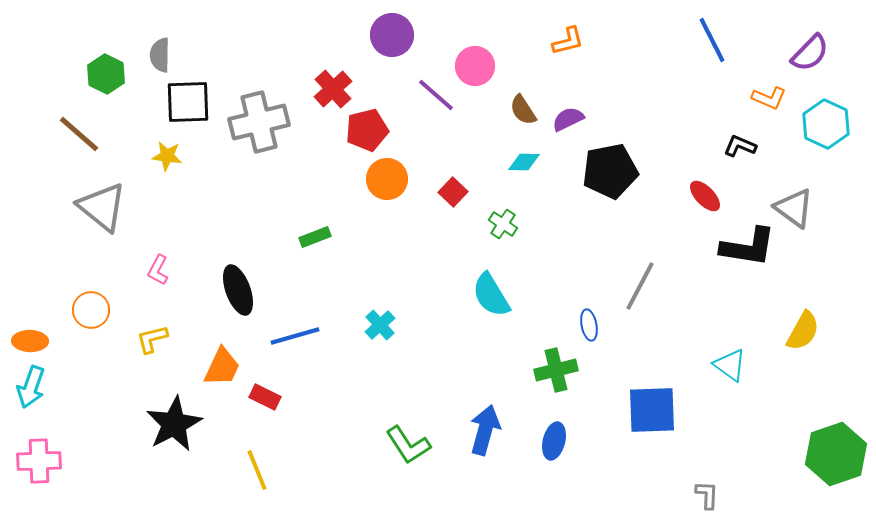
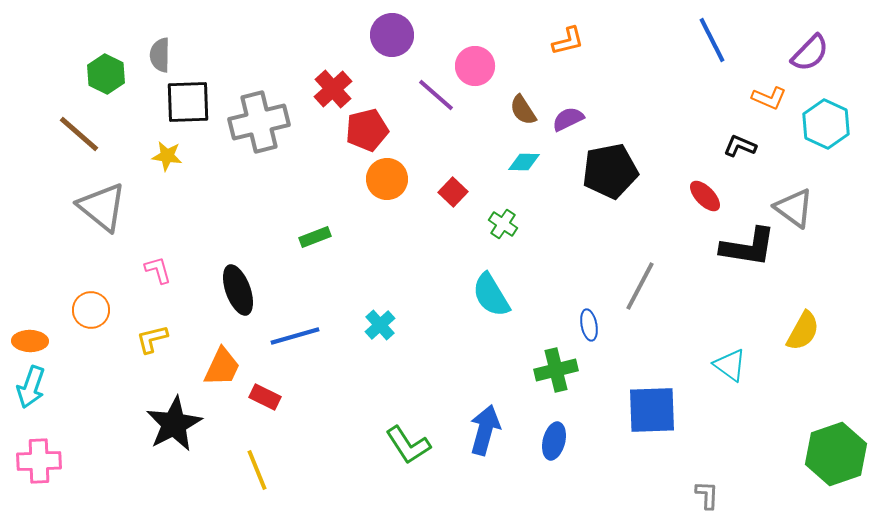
pink L-shape at (158, 270): rotated 136 degrees clockwise
